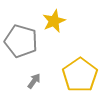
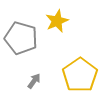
yellow star: moved 3 px right
gray pentagon: moved 3 px up
